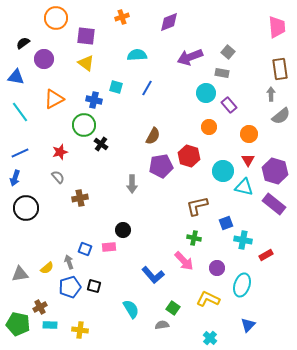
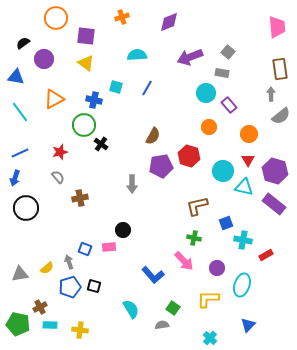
yellow L-shape at (208, 299): rotated 25 degrees counterclockwise
